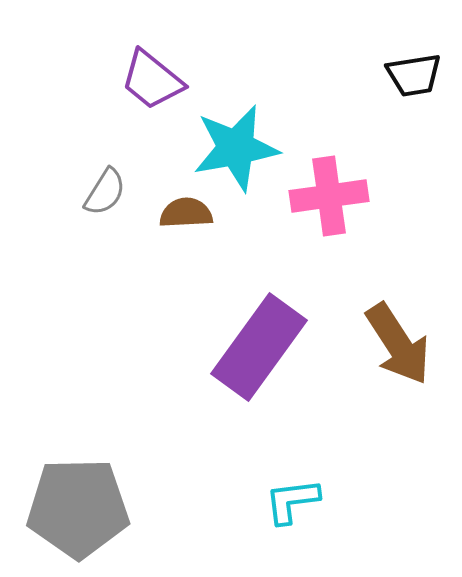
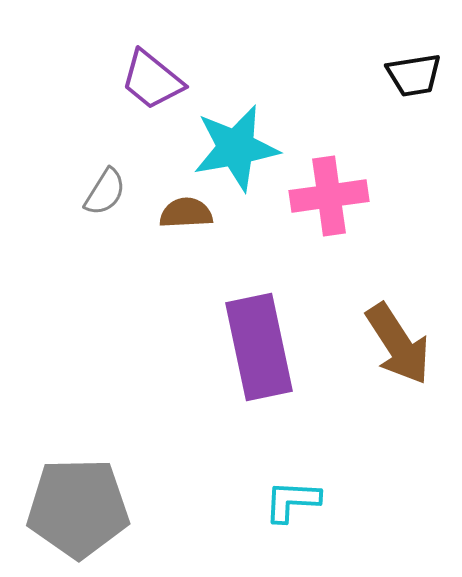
purple rectangle: rotated 48 degrees counterclockwise
cyan L-shape: rotated 10 degrees clockwise
